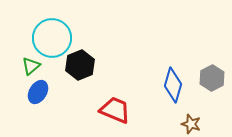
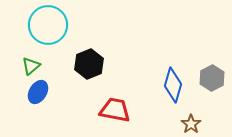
cyan circle: moved 4 px left, 13 px up
black hexagon: moved 9 px right, 1 px up
red trapezoid: rotated 12 degrees counterclockwise
brown star: rotated 18 degrees clockwise
